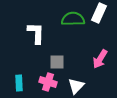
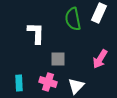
green semicircle: rotated 100 degrees counterclockwise
gray square: moved 1 px right, 3 px up
